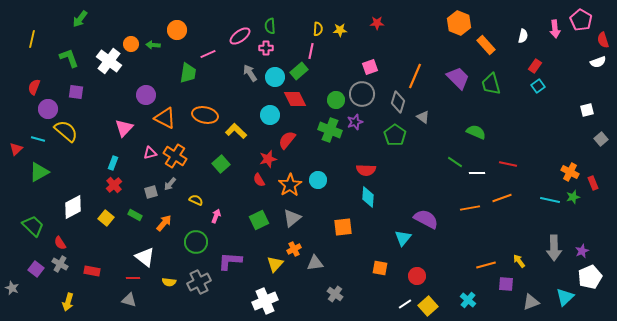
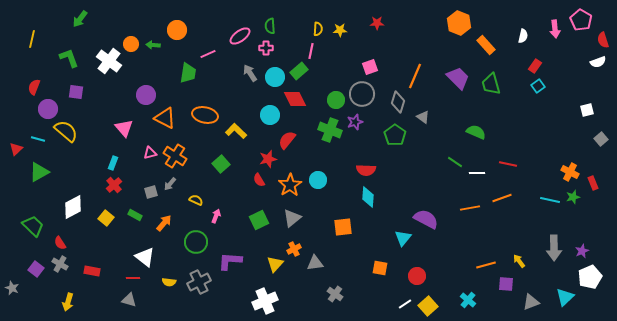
pink triangle at (124, 128): rotated 24 degrees counterclockwise
